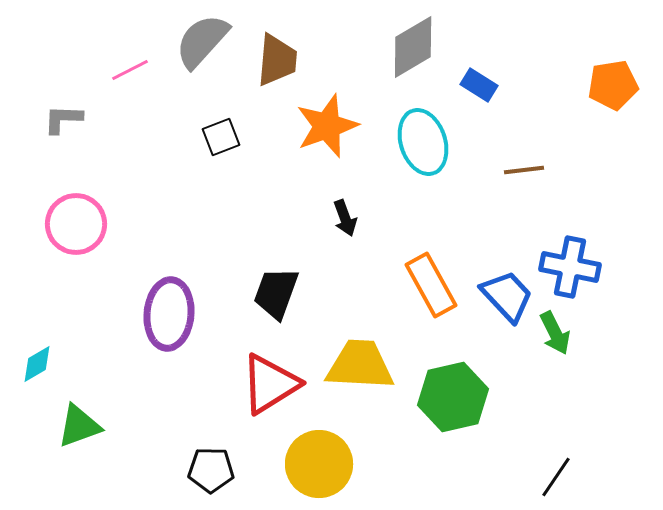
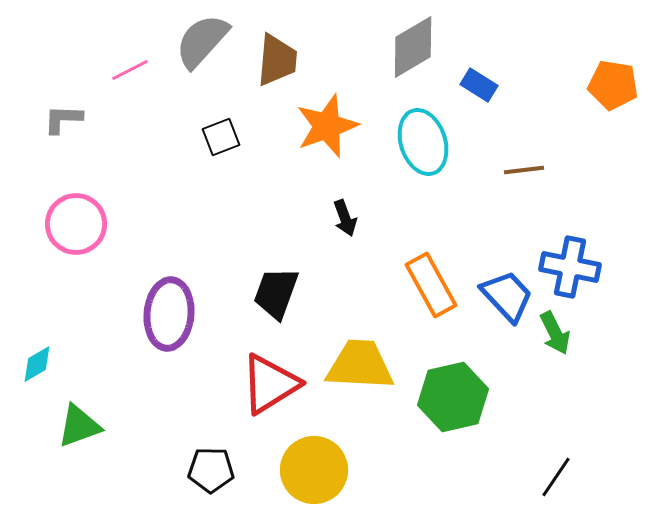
orange pentagon: rotated 18 degrees clockwise
yellow circle: moved 5 px left, 6 px down
